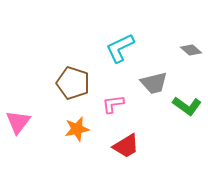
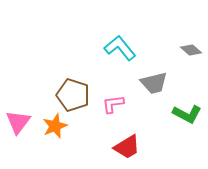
cyan L-shape: rotated 76 degrees clockwise
brown pentagon: moved 12 px down
green L-shape: moved 8 px down; rotated 8 degrees counterclockwise
orange star: moved 22 px left, 3 px up; rotated 10 degrees counterclockwise
red trapezoid: moved 1 px right, 1 px down
